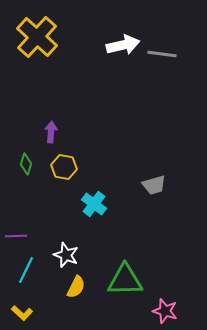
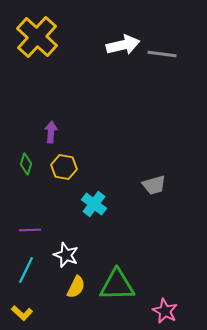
purple line: moved 14 px right, 6 px up
green triangle: moved 8 px left, 5 px down
pink star: rotated 10 degrees clockwise
